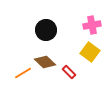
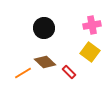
black circle: moved 2 px left, 2 px up
